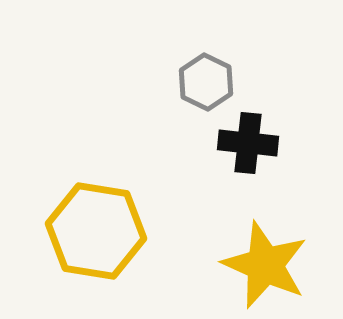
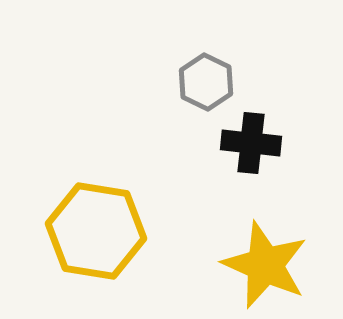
black cross: moved 3 px right
